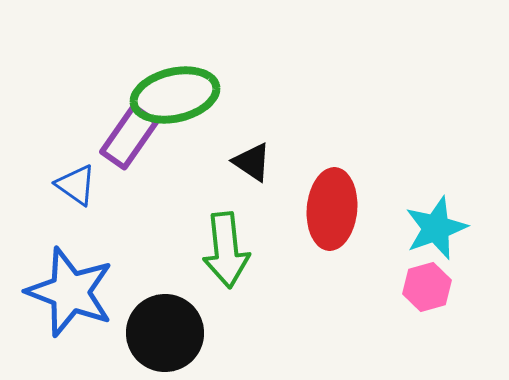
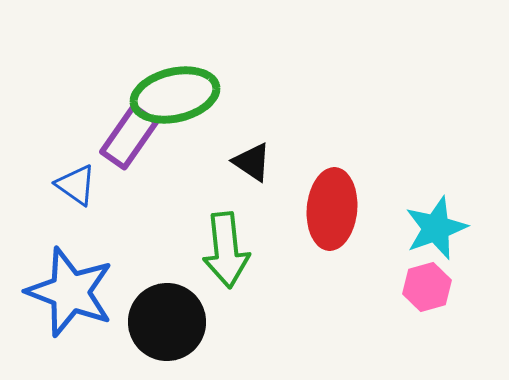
black circle: moved 2 px right, 11 px up
